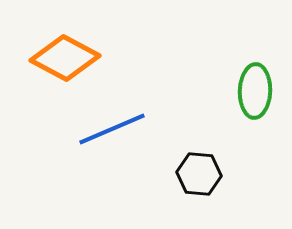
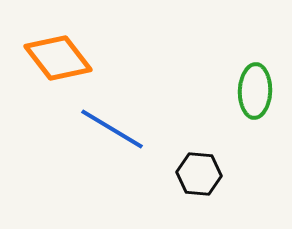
orange diamond: moved 7 px left; rotated 24 degrees clockwise
blue line: rotated 54 degrees clockwise
